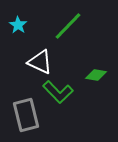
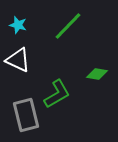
cyan star: rotated 18 degrees counterclockwise
white triangle: moved 22 px left, 2 px up
green diamond: moved 1 px right, 1 px up
green L-shape: moved 1 px left, 2 px down; rotated 76 degrees counterclockwise
